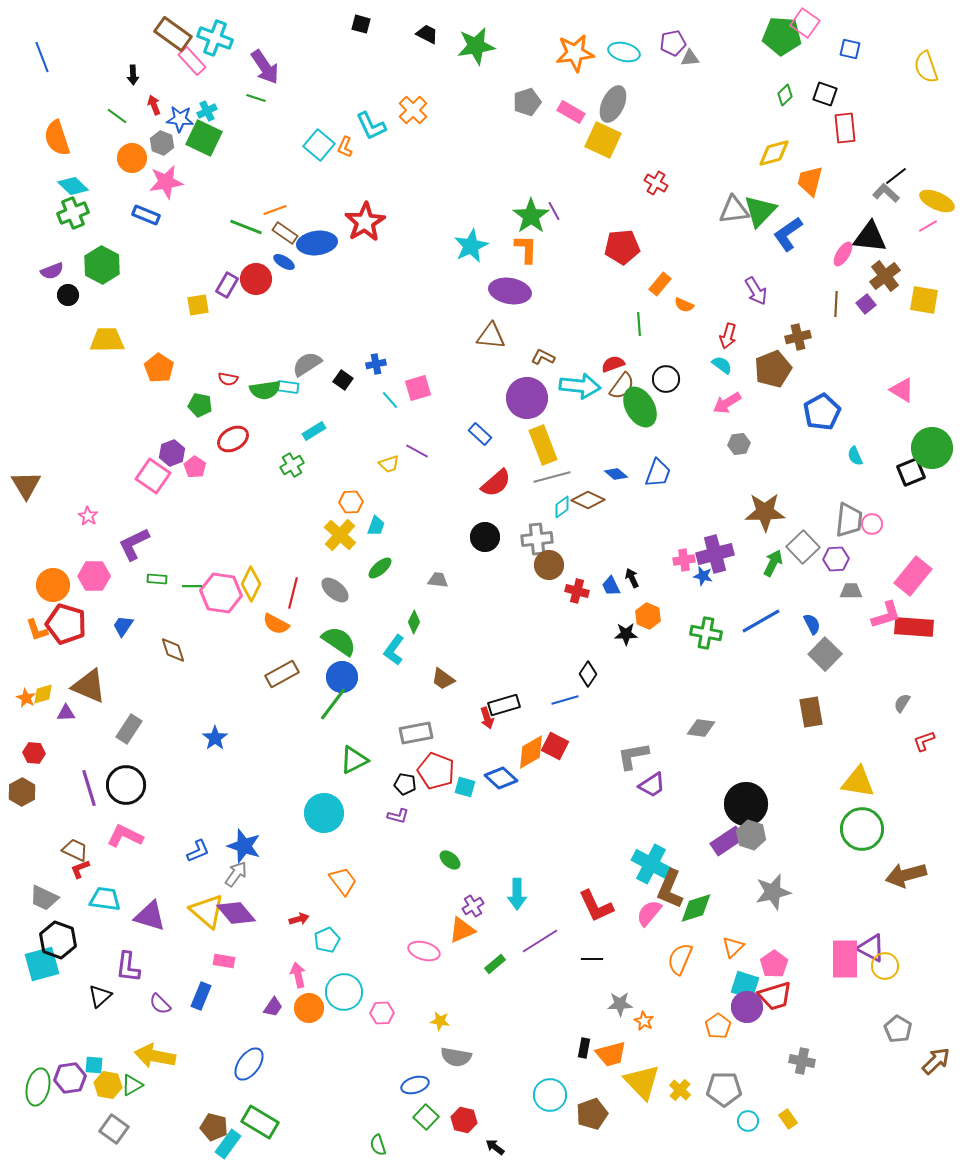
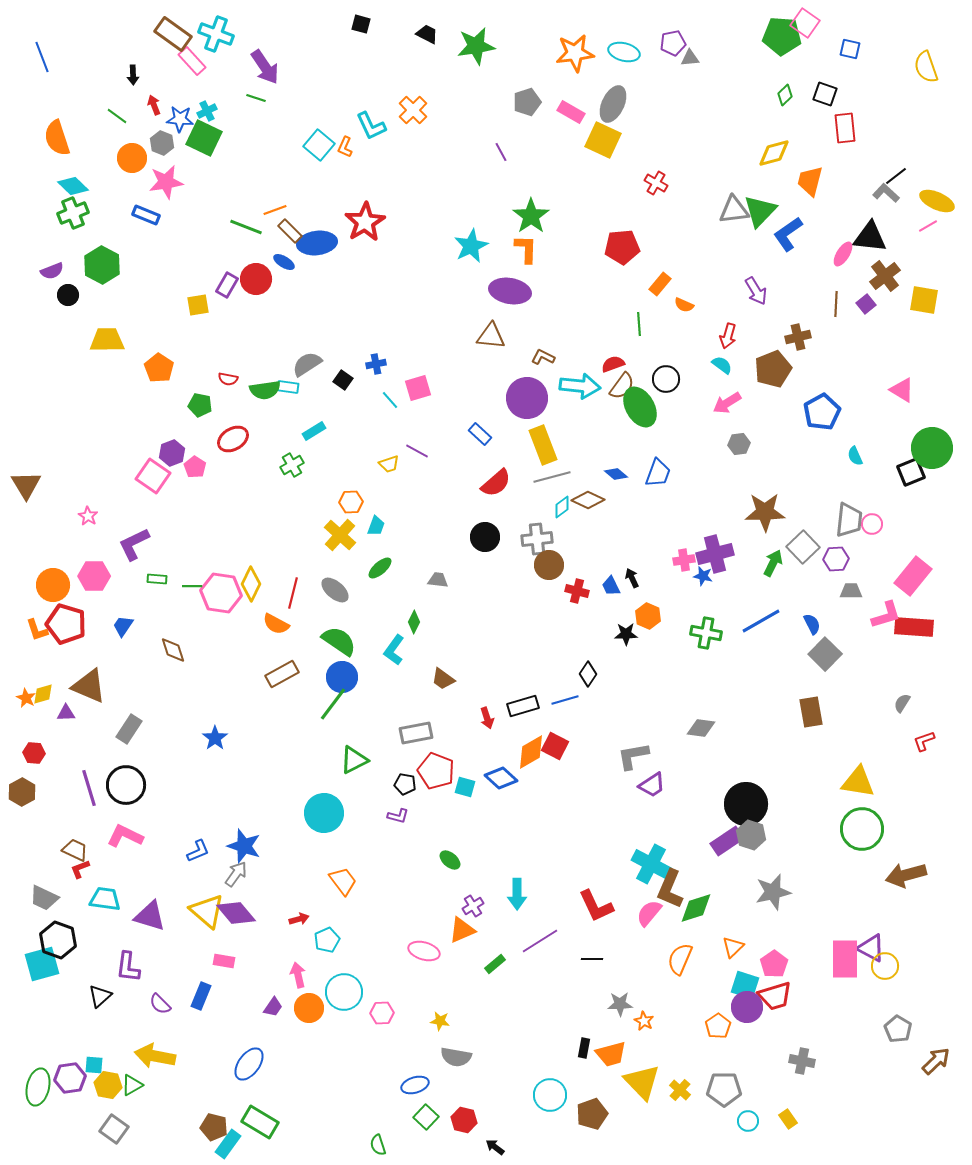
cyan cross at (215, 38): moved 1 px right, 4 px up
purple line at (554, 211): moved 53 px left, 59 px up
brown rectangle at (285, 233): moved 5 px right, 2 px up; rotated 10 degrees clockwise
black rectangle at (504, 705): moved 19 px right, 1 px down
